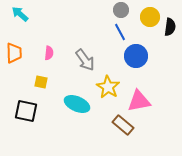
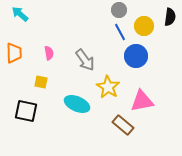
gray circle: moved 2 px left
yellow circle: moved 6 px left, 9 px down
black semicircle: moved 10 px up
pink semicircle: rotated 16 degrees counterclockwise
pink triangle: moved 3 px right
